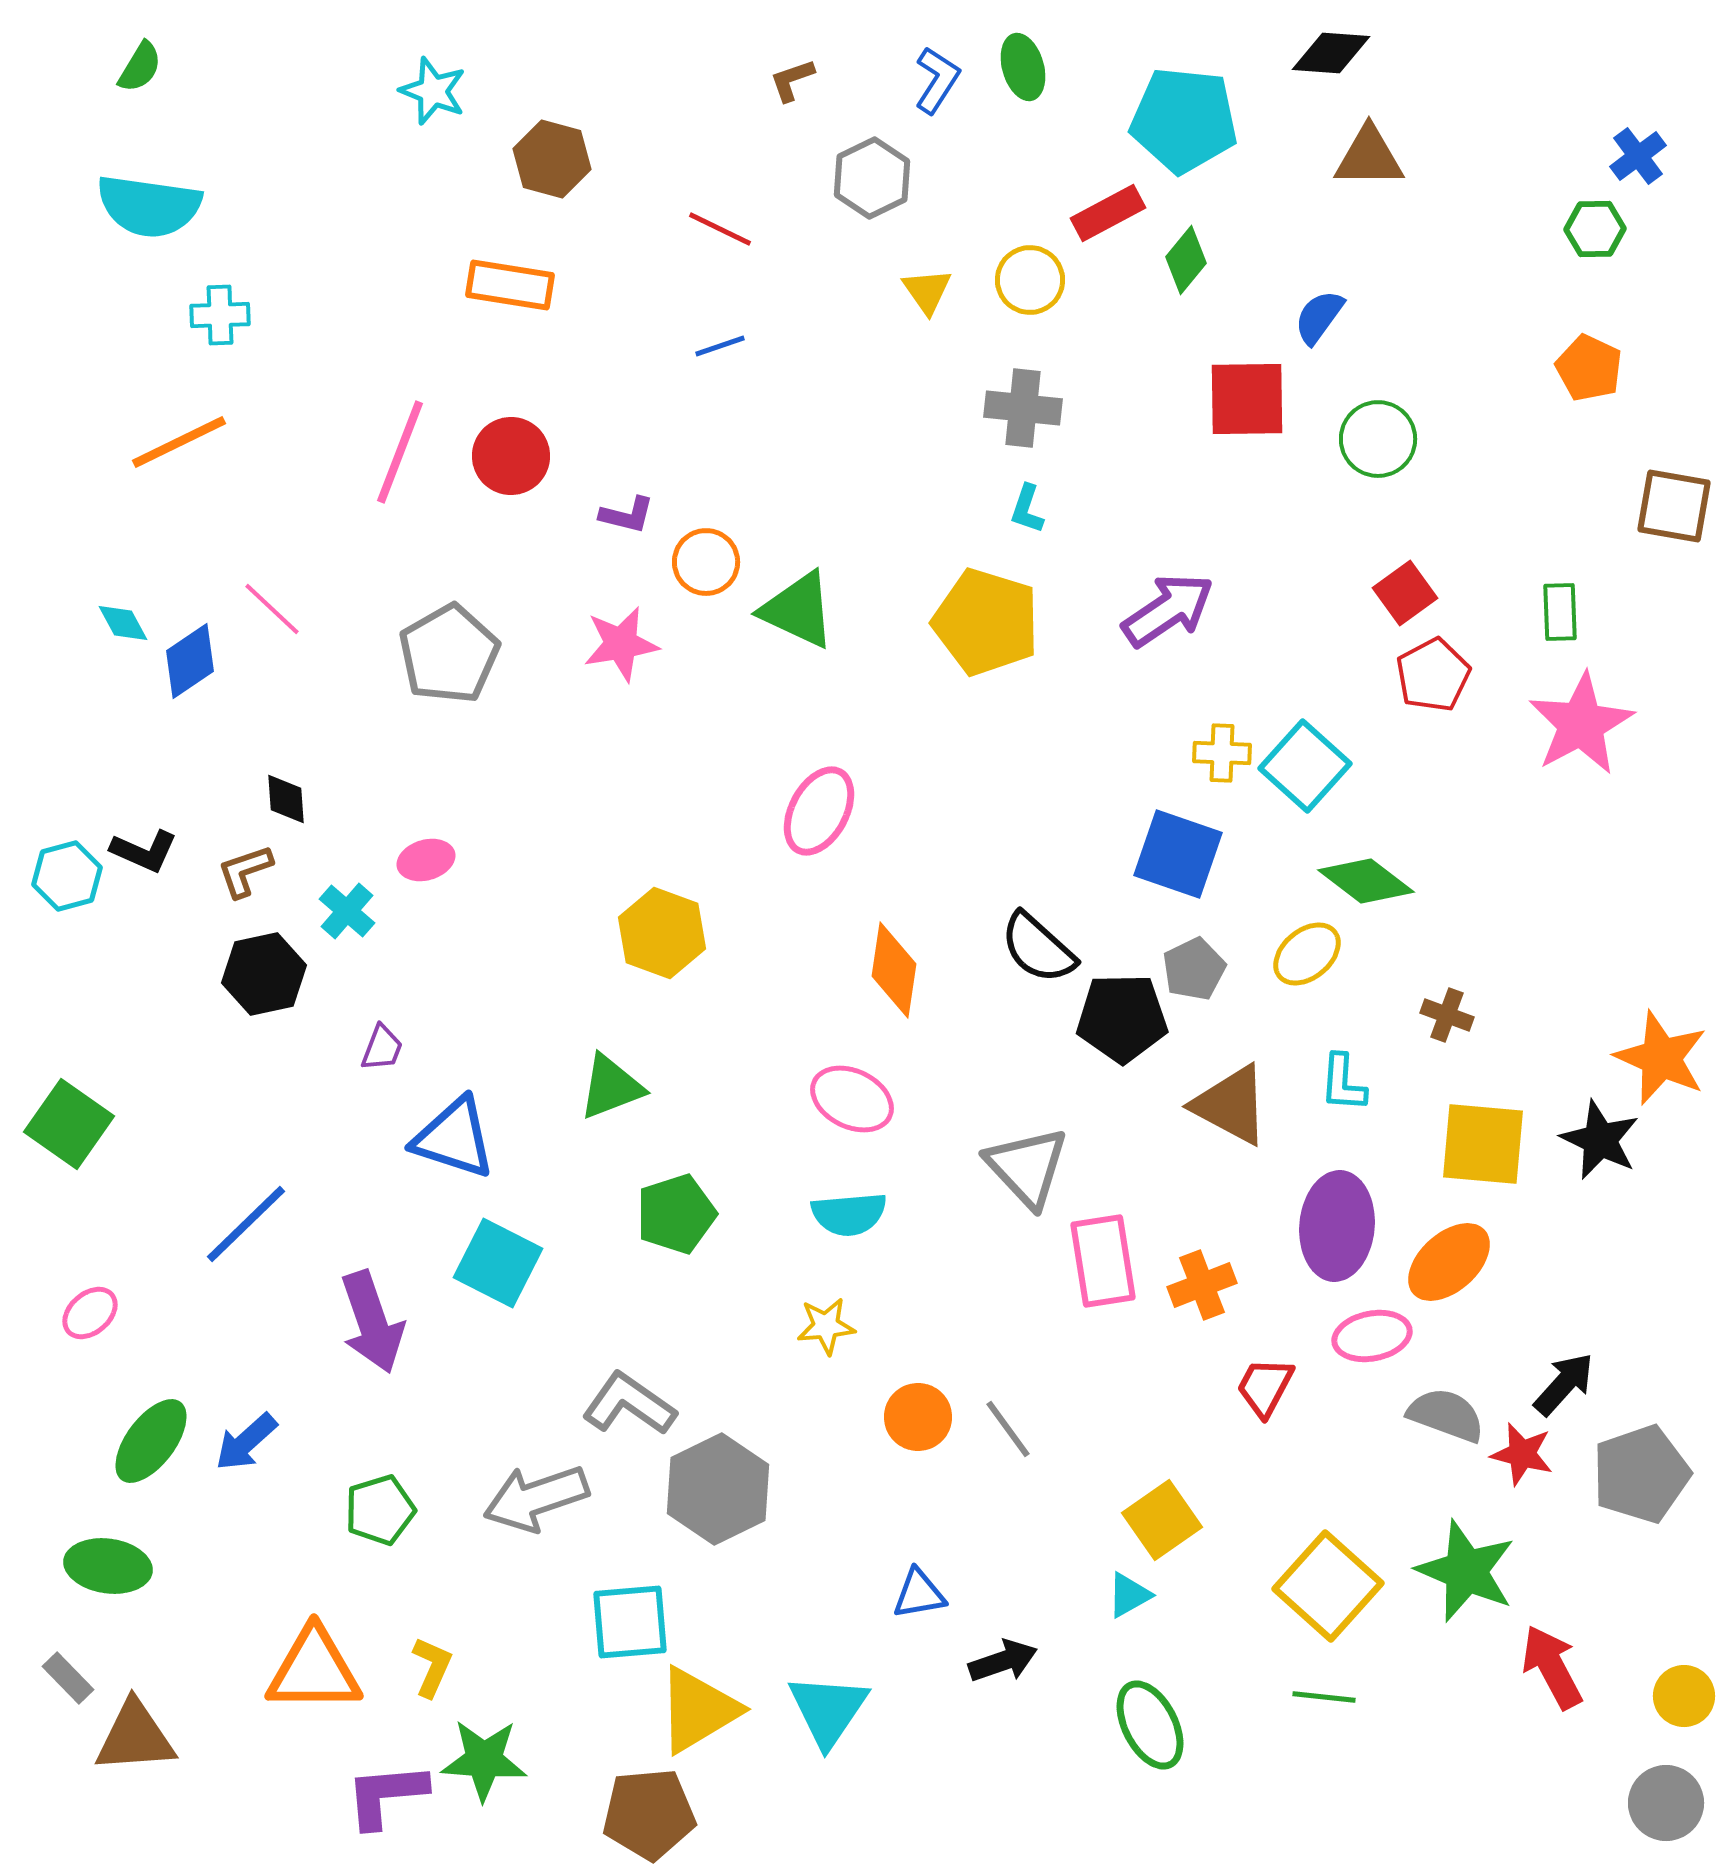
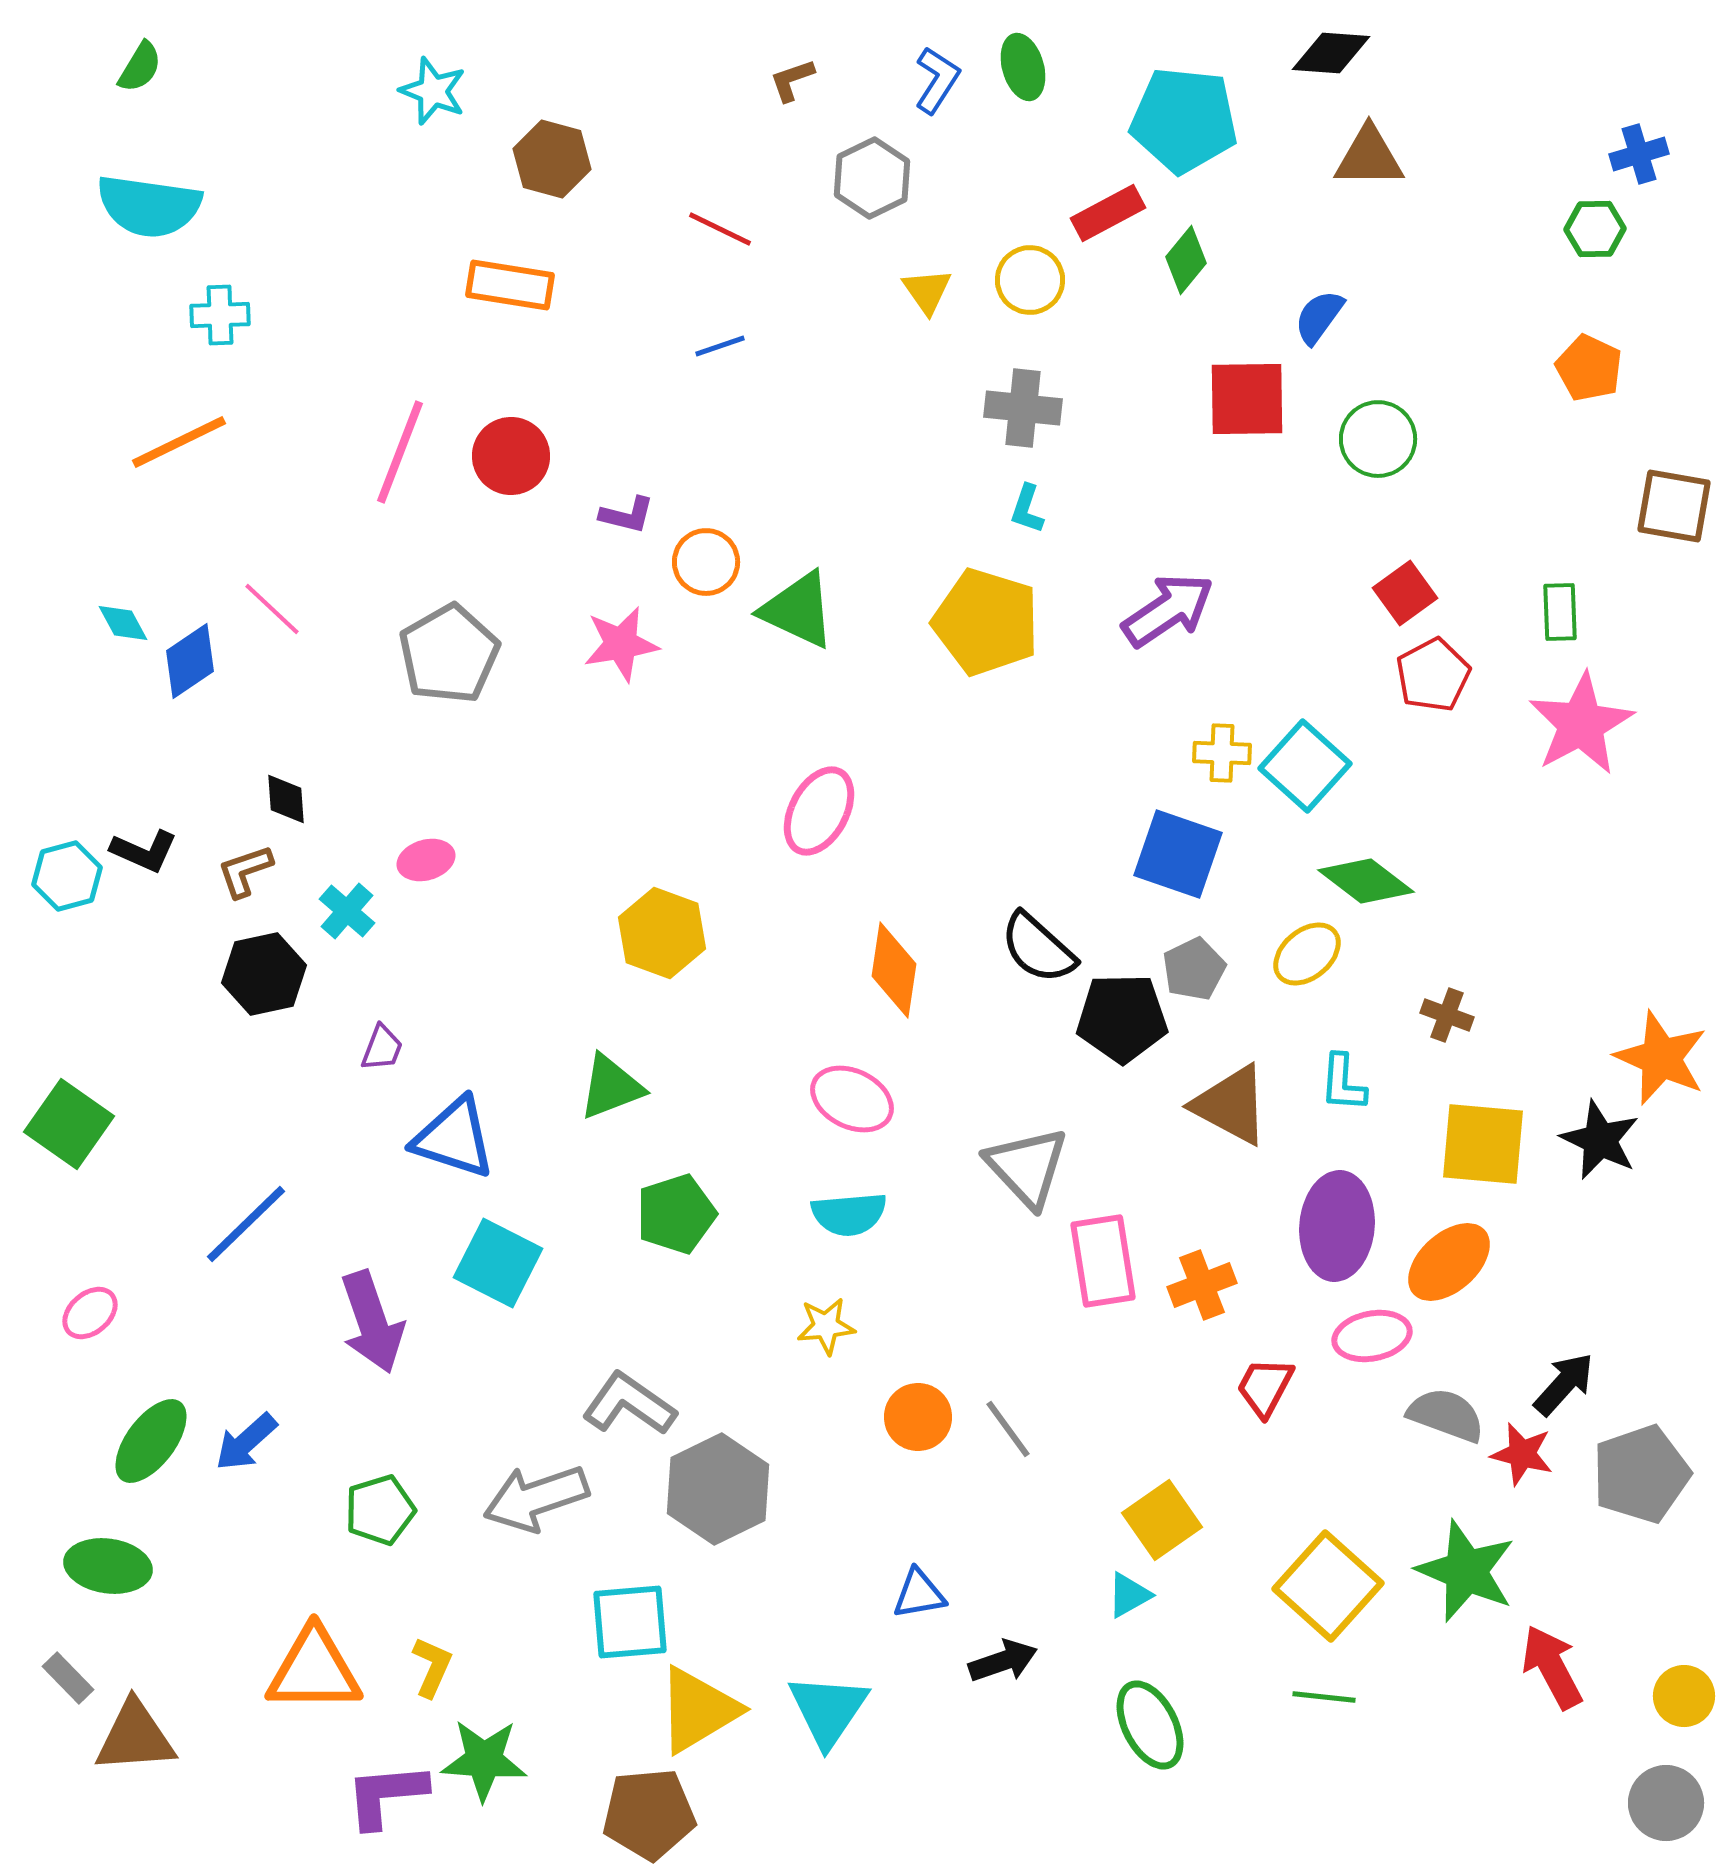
blue cross at (1638, 156): moved 1 px right, 2 px up; rotated 20 degrees clockwise
